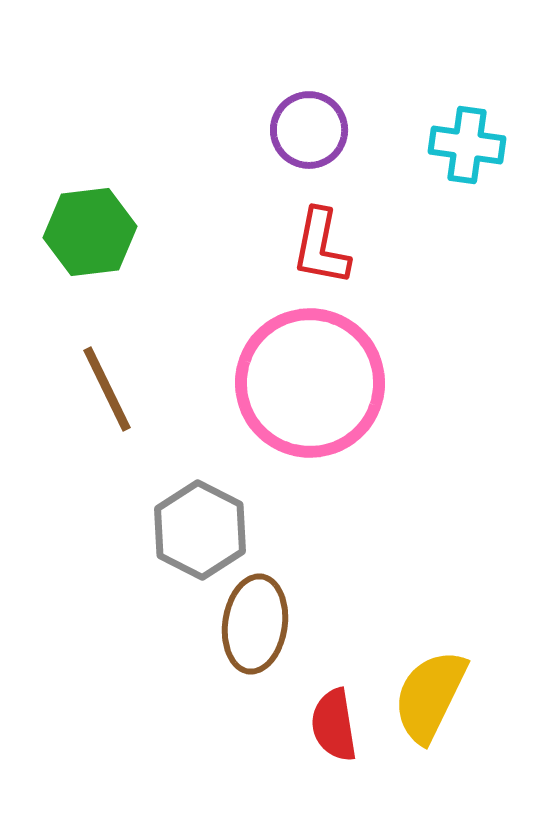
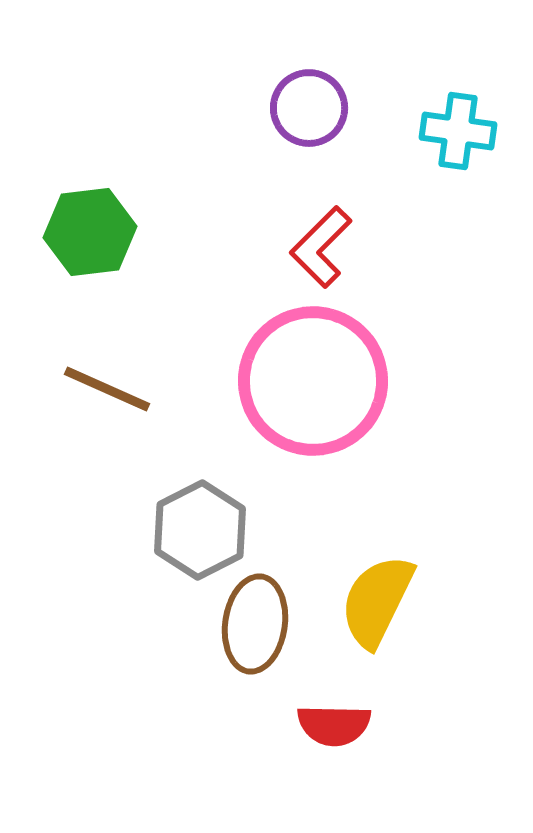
purple circle: moved 22 px up
cyan cross: moved 9 px left, 14 px up
red L-shape: rotated 34 degrees clockwise
pink circle: moved 3 px right, 2 px up
brown line: rotated 40 degrees counterclockwise
gray hexagon: rotated 6 degrees clockwise
yellow semicircle: moved 53 px left, 95 px up
red semicircle: rotated 80 degrees counterclockwise
